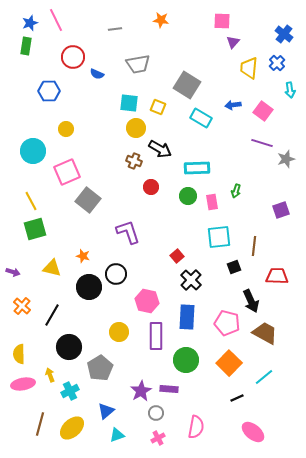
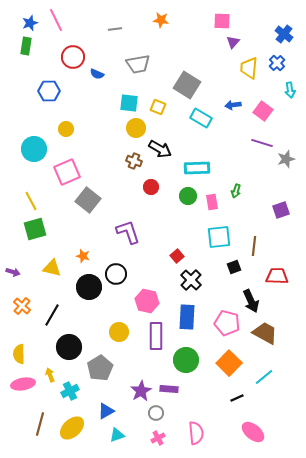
cyan circle at (33, 151): moved 1 px right, 2 px up
blue triangle at (106, 411): rotated 12 degrees clockwise
pink semicircle at (196, 427): moved 6 px down; rotated 15 degrees counterclockwise
